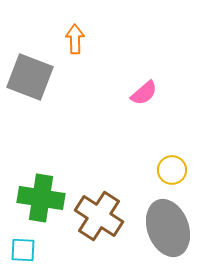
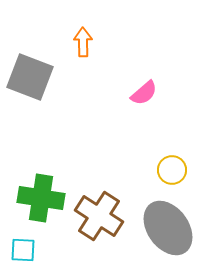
orange arrow: moved 8 px right, 3 px down
gray ellipse: rotated 16 degrees counterclockwise
